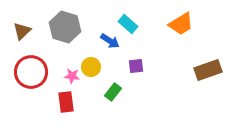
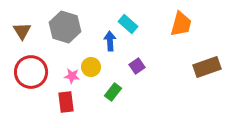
orange trapezoid: rotated 44 degrees counterclockwise
brown triangle: rotated 18 degrees counterclockwise
blue arrow: rotated 126 degrees counterclockwise
purple square: moved 1 px right; rotated 28 degrees counterclockwise
brown rectangle: moved 1 px left, 3 px up
